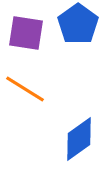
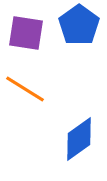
blue pentagon: moved 1 px right, 1 px down
